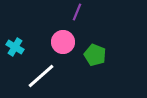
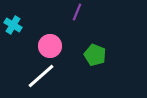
pink circle: moved 13 px left, 4 px down
cyan cross: moved 2 px left, 22 px up
